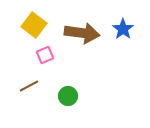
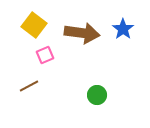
green circle: moved 29 px right, 1 px up
